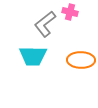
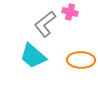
cyan trapezoid: rotated 40 degrees clockwise
